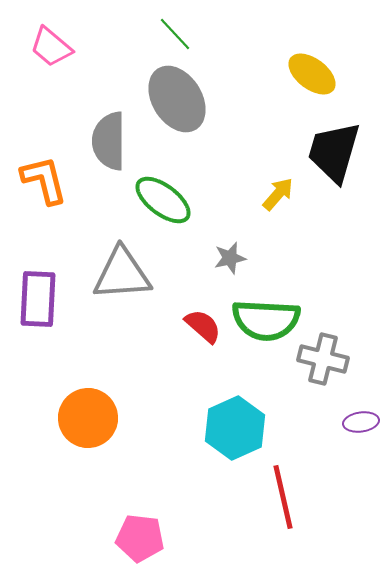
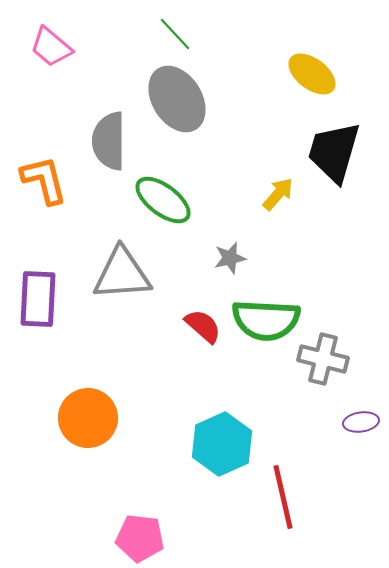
cyan hexagon: moved 13 px left, 16 px down
